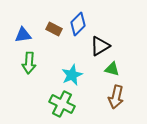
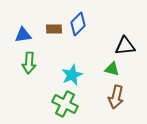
brown rectangle: rotated 28 degrees counterclockwise
black triangle: moved 25 px right; rotated 25 degrees clockwise
green cross: moved 3 px right
